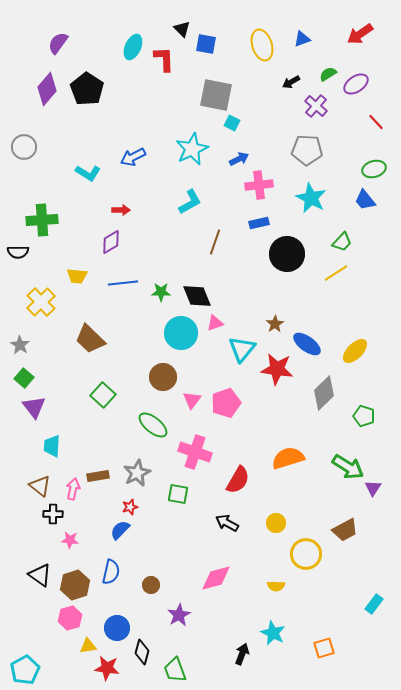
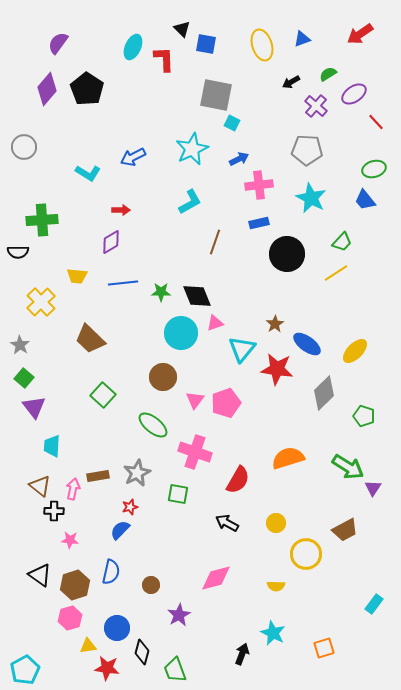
purple ellipse at (356, 84): moved 2 px left, 10 px down
pink triangle at (192, 400): moved 3 px right
black cross at (53, 514): moved 1 px right, 3 px up
